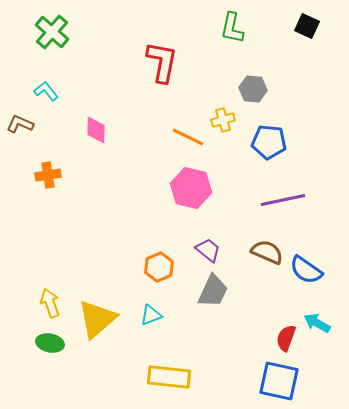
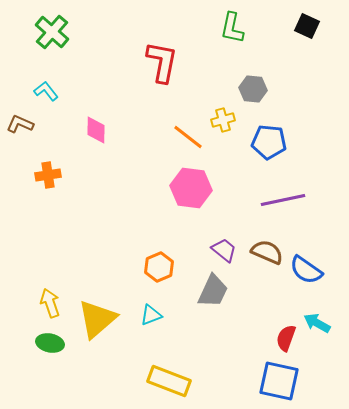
orange line: rotated 12 degrees clockwise
pink hexagon: rotated 6 degrees counterclockwise
purple trapezoid: moved 16 px right
yellow rectangle: moved 4 px down; rotated 15 degrees clockwise
